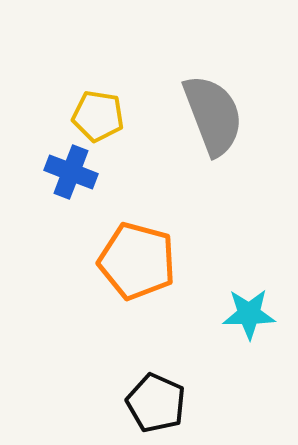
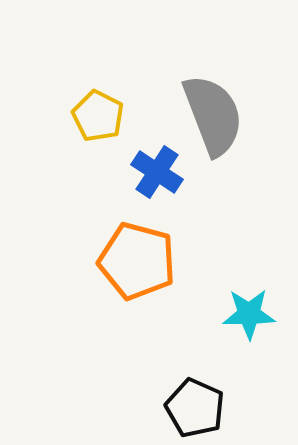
yellow pentagon: rotated 18 degrees clockwise
blue cross: moved 86 px right; rotated 12 degrees clockwise
black pentagon: moved 39 px right, 5 px down
